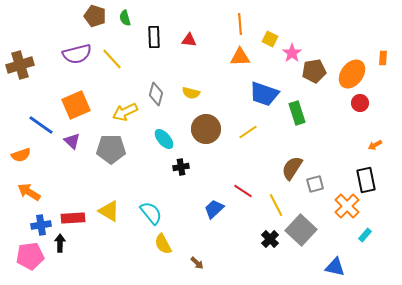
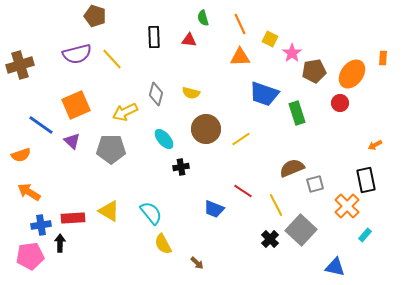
green semicircle at (125, 18): moved 78 px right
orange line at (240, 24): rotated 20 degrees counterclockwise
red circle at (360, 103): moved 20 px left
yellow line at (248, 132): moved 7 px left, 7 px down
brown semicircle at (292, 168): rotated 35 degrees clockwise
blue trapezoid at (214, 209): rotated 115 degrees counterclockwise
